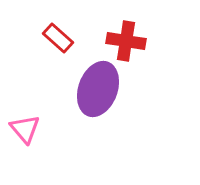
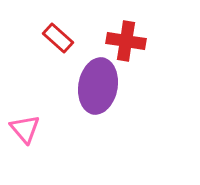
purple ellipse: moved 3 px up; rotated 10 degrees counterclockwise
